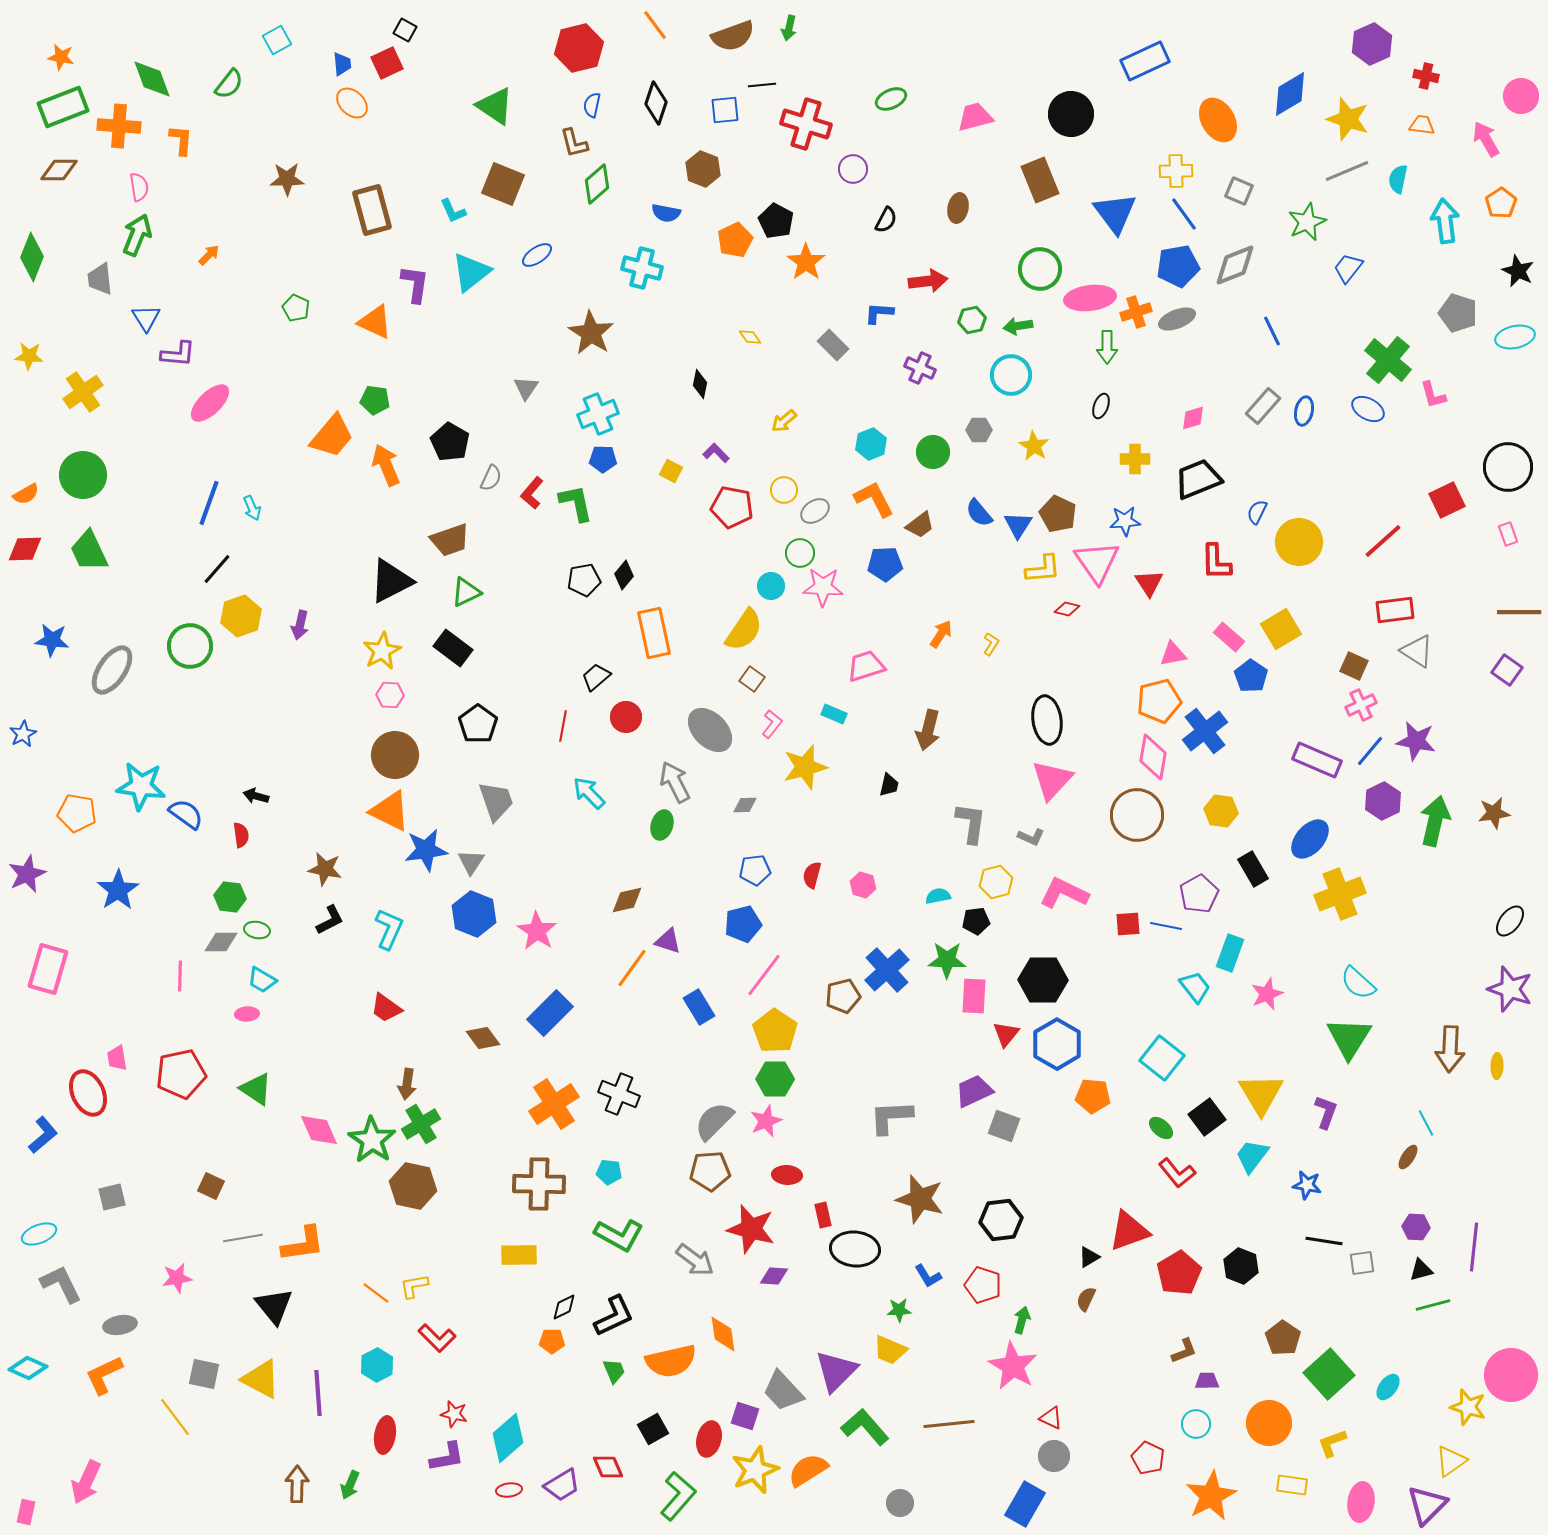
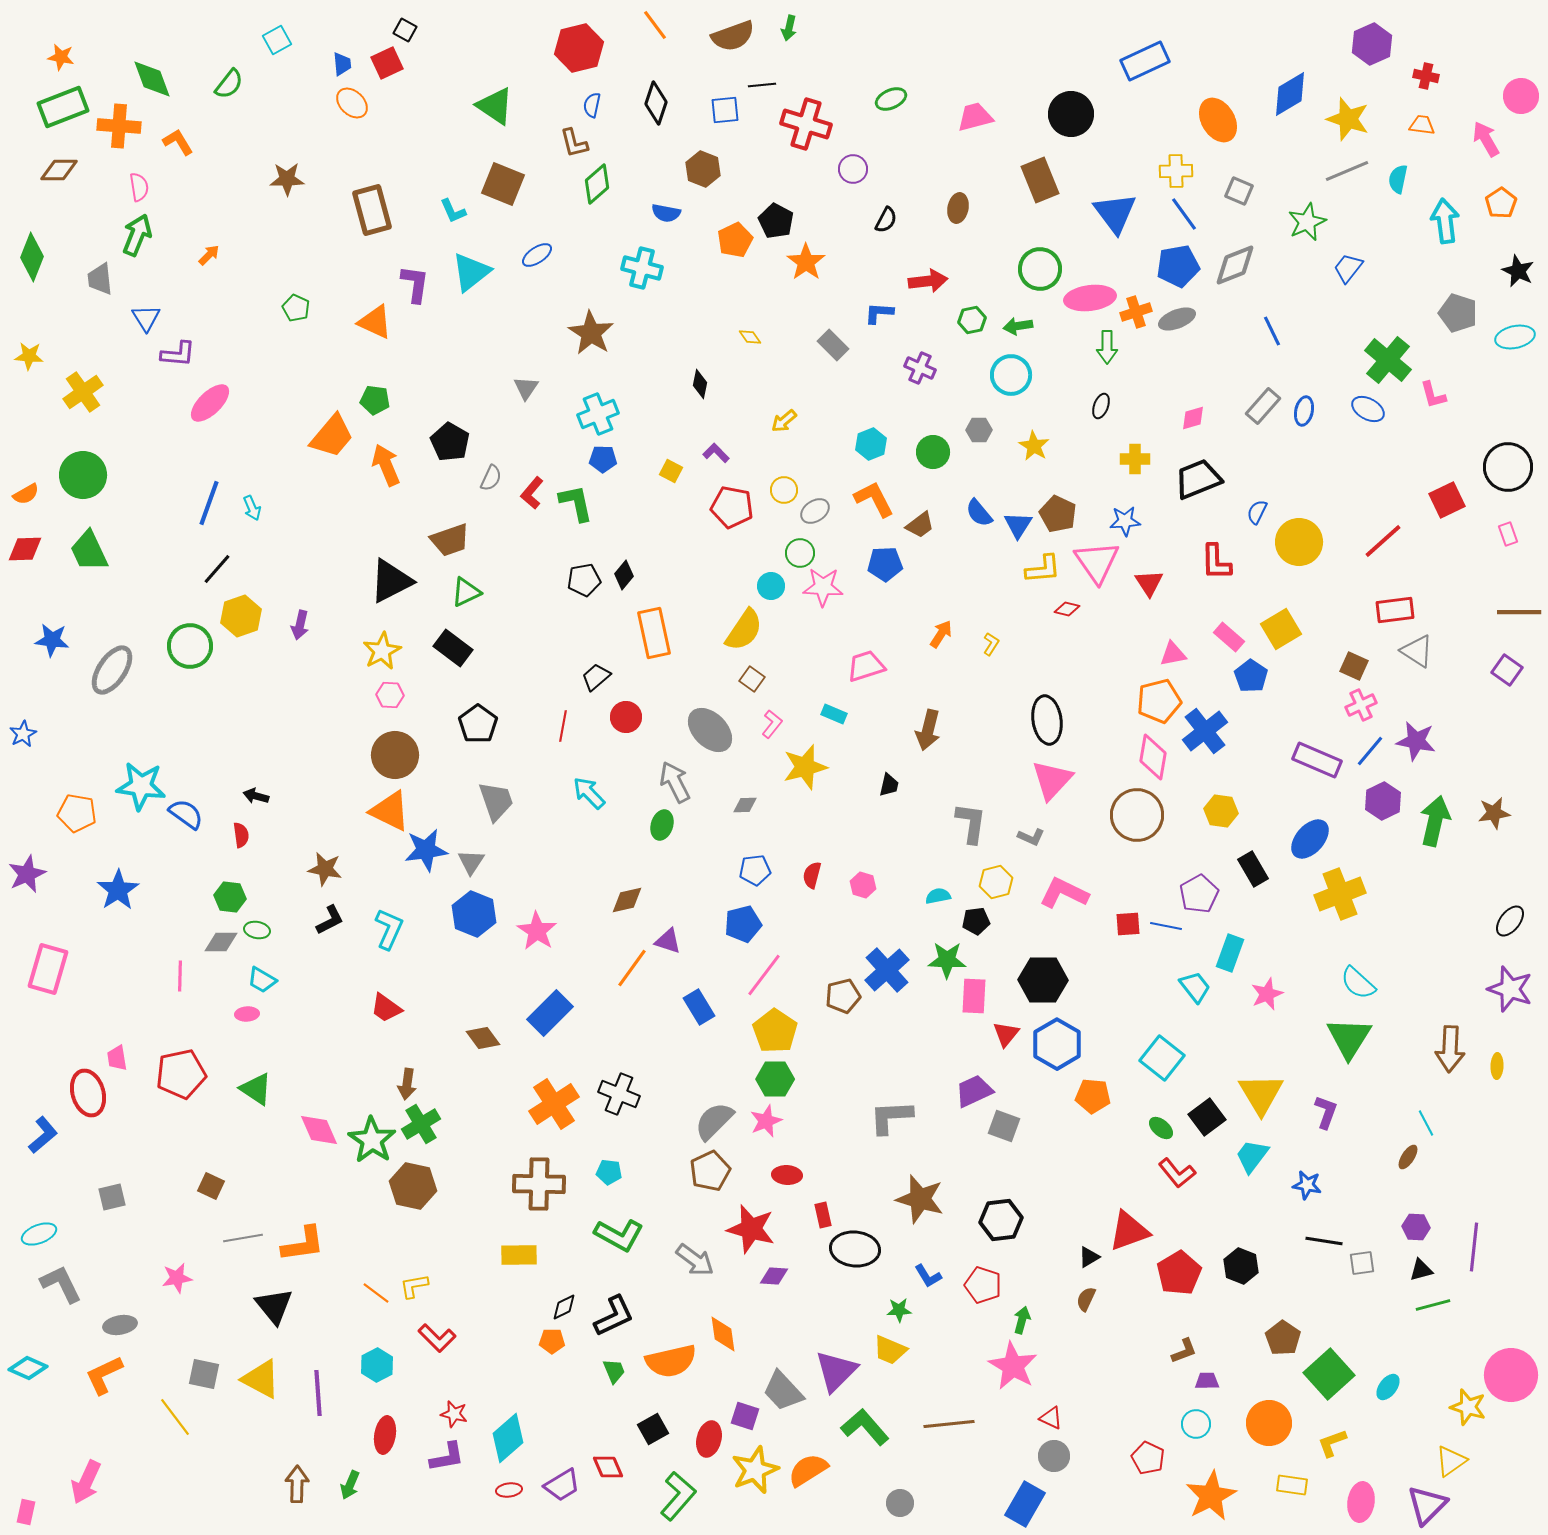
orange L-shape at (181, 140): moved 3 px left, 2 px down; rotated 36 degrees counterclockwise
red ellipse at (88, 1093): rotated 9 degrees clockwise
brown pentagon at (710, 1171): rotated 21 degrees counterclockwise
